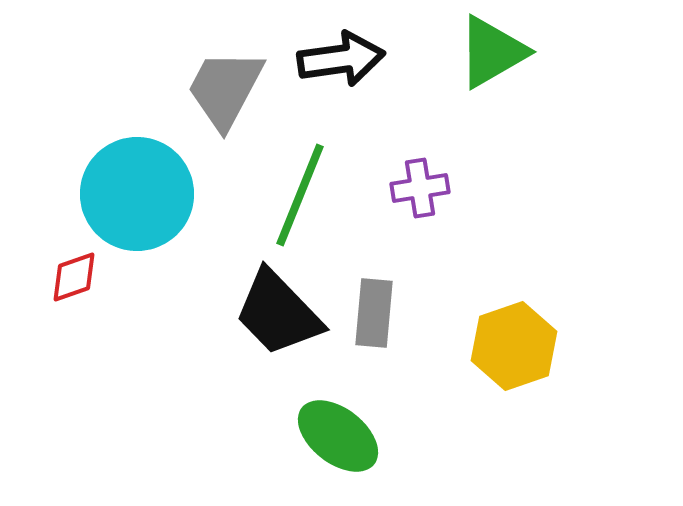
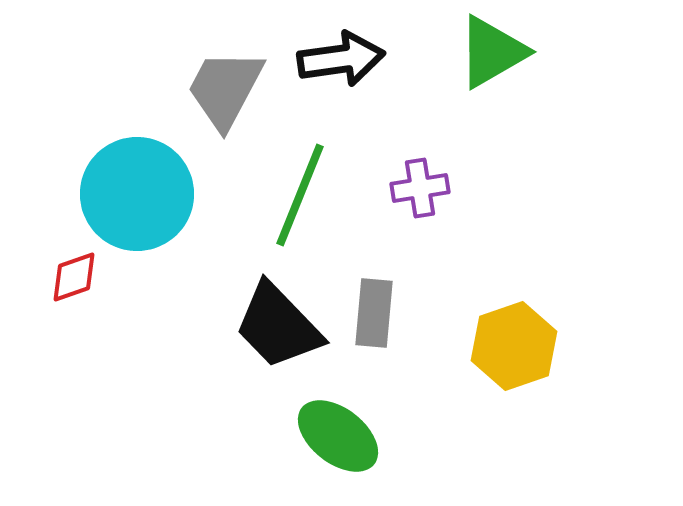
black trapezoid: moved 13 px down
